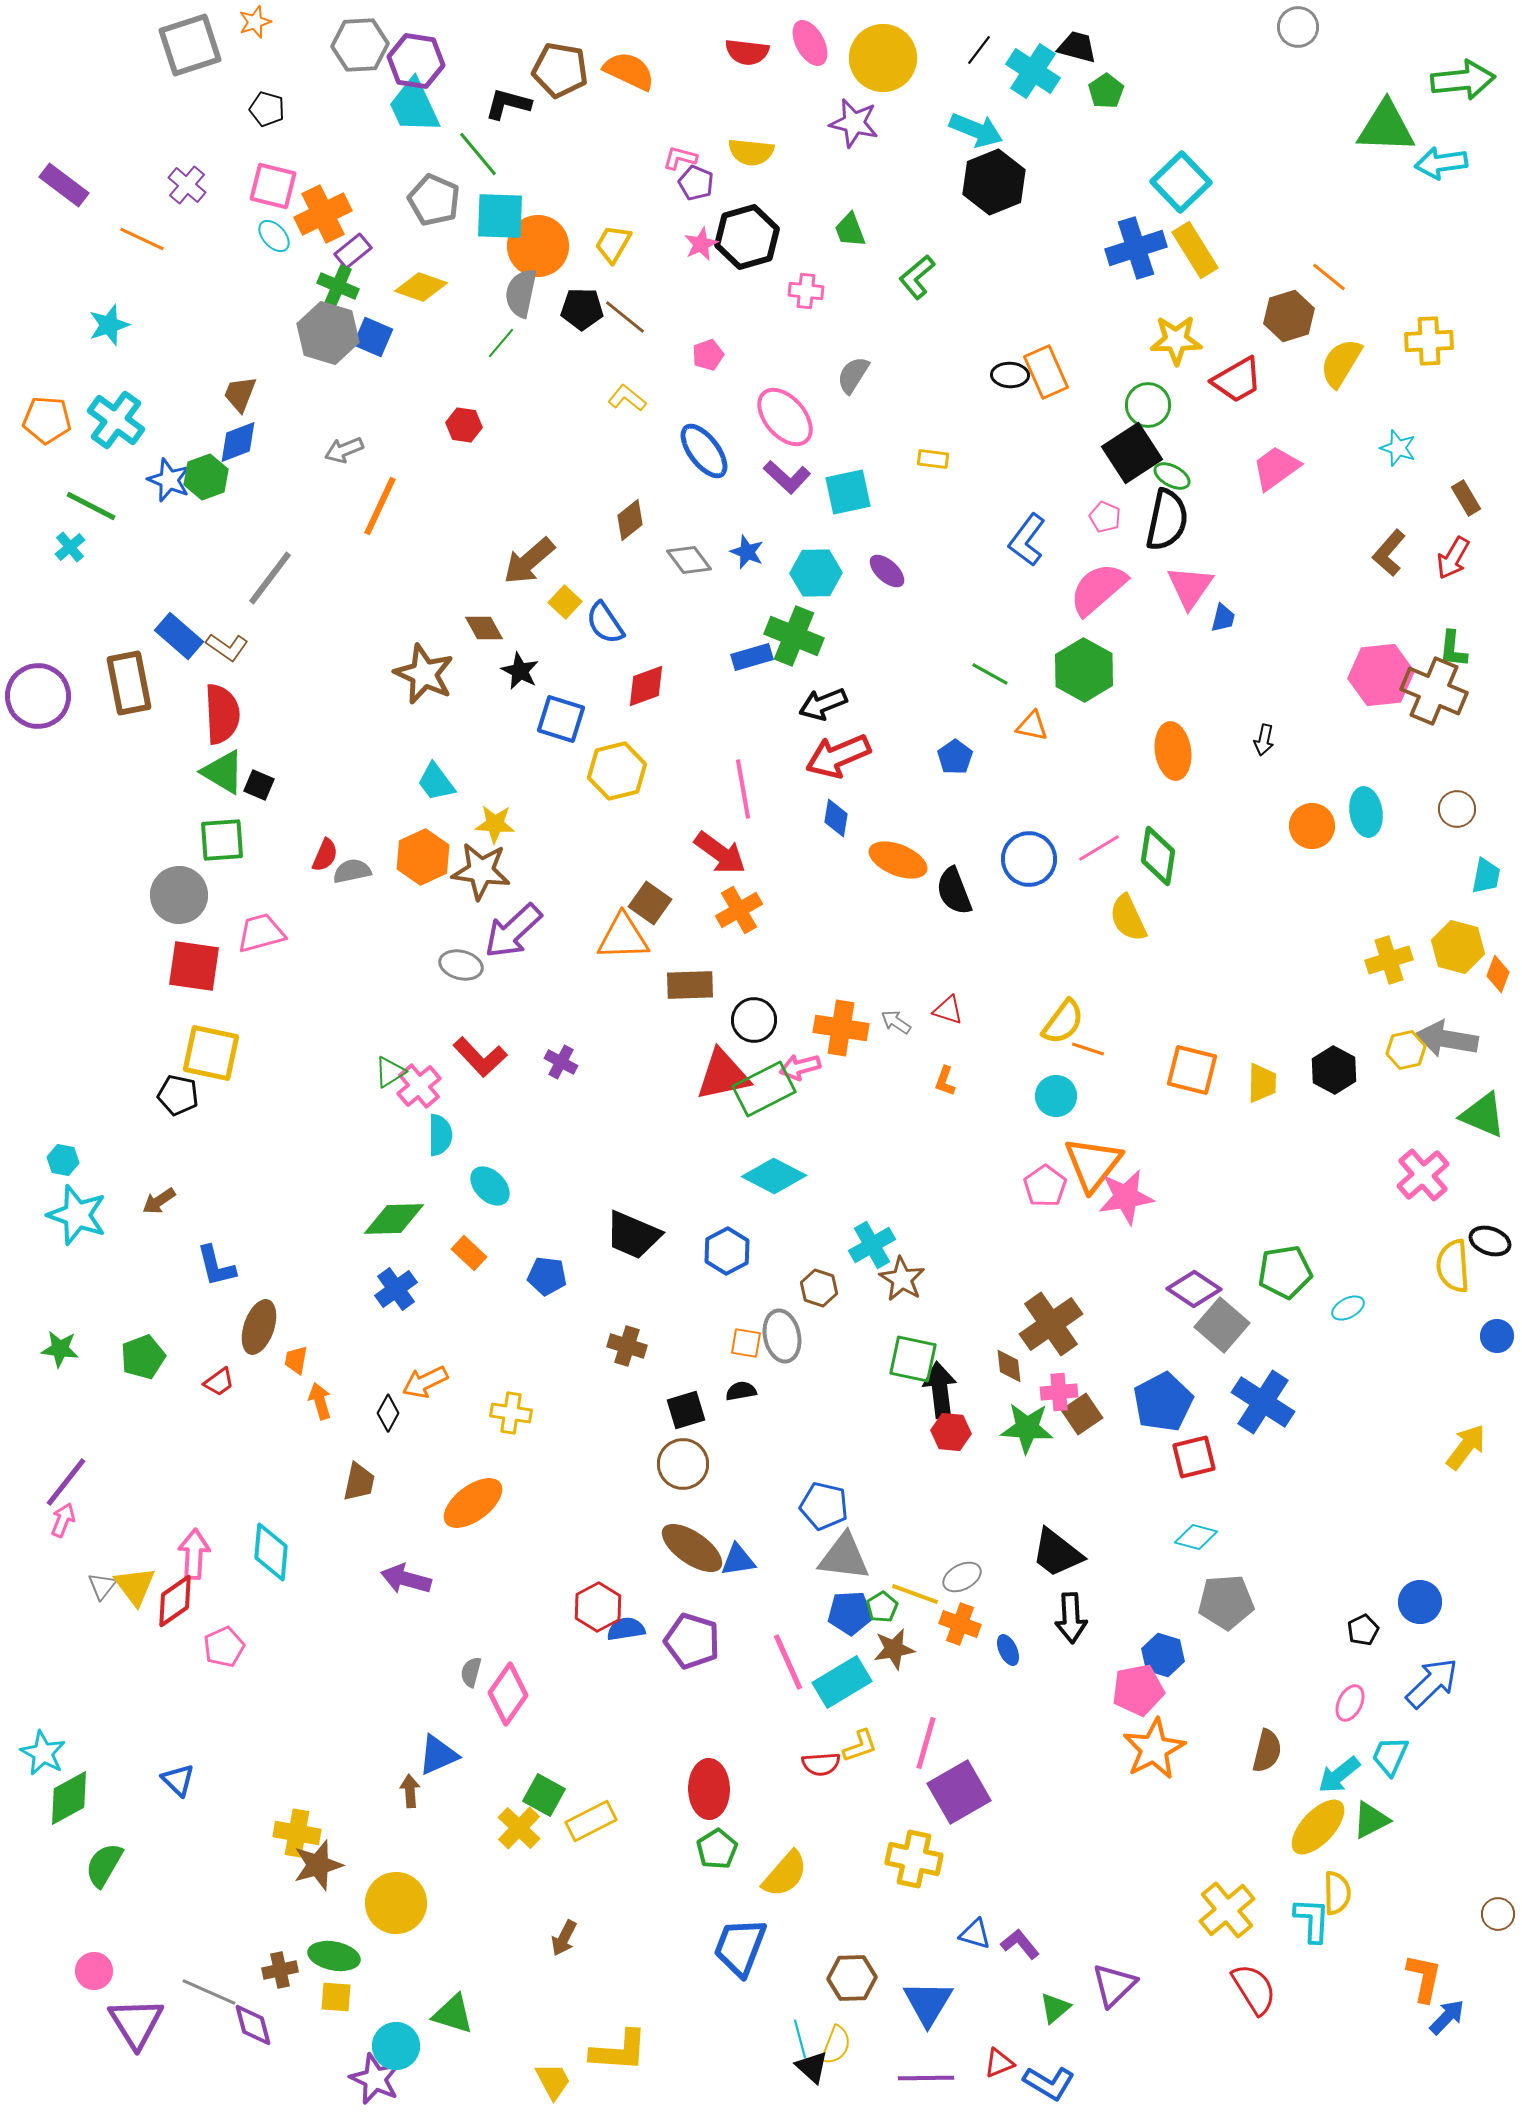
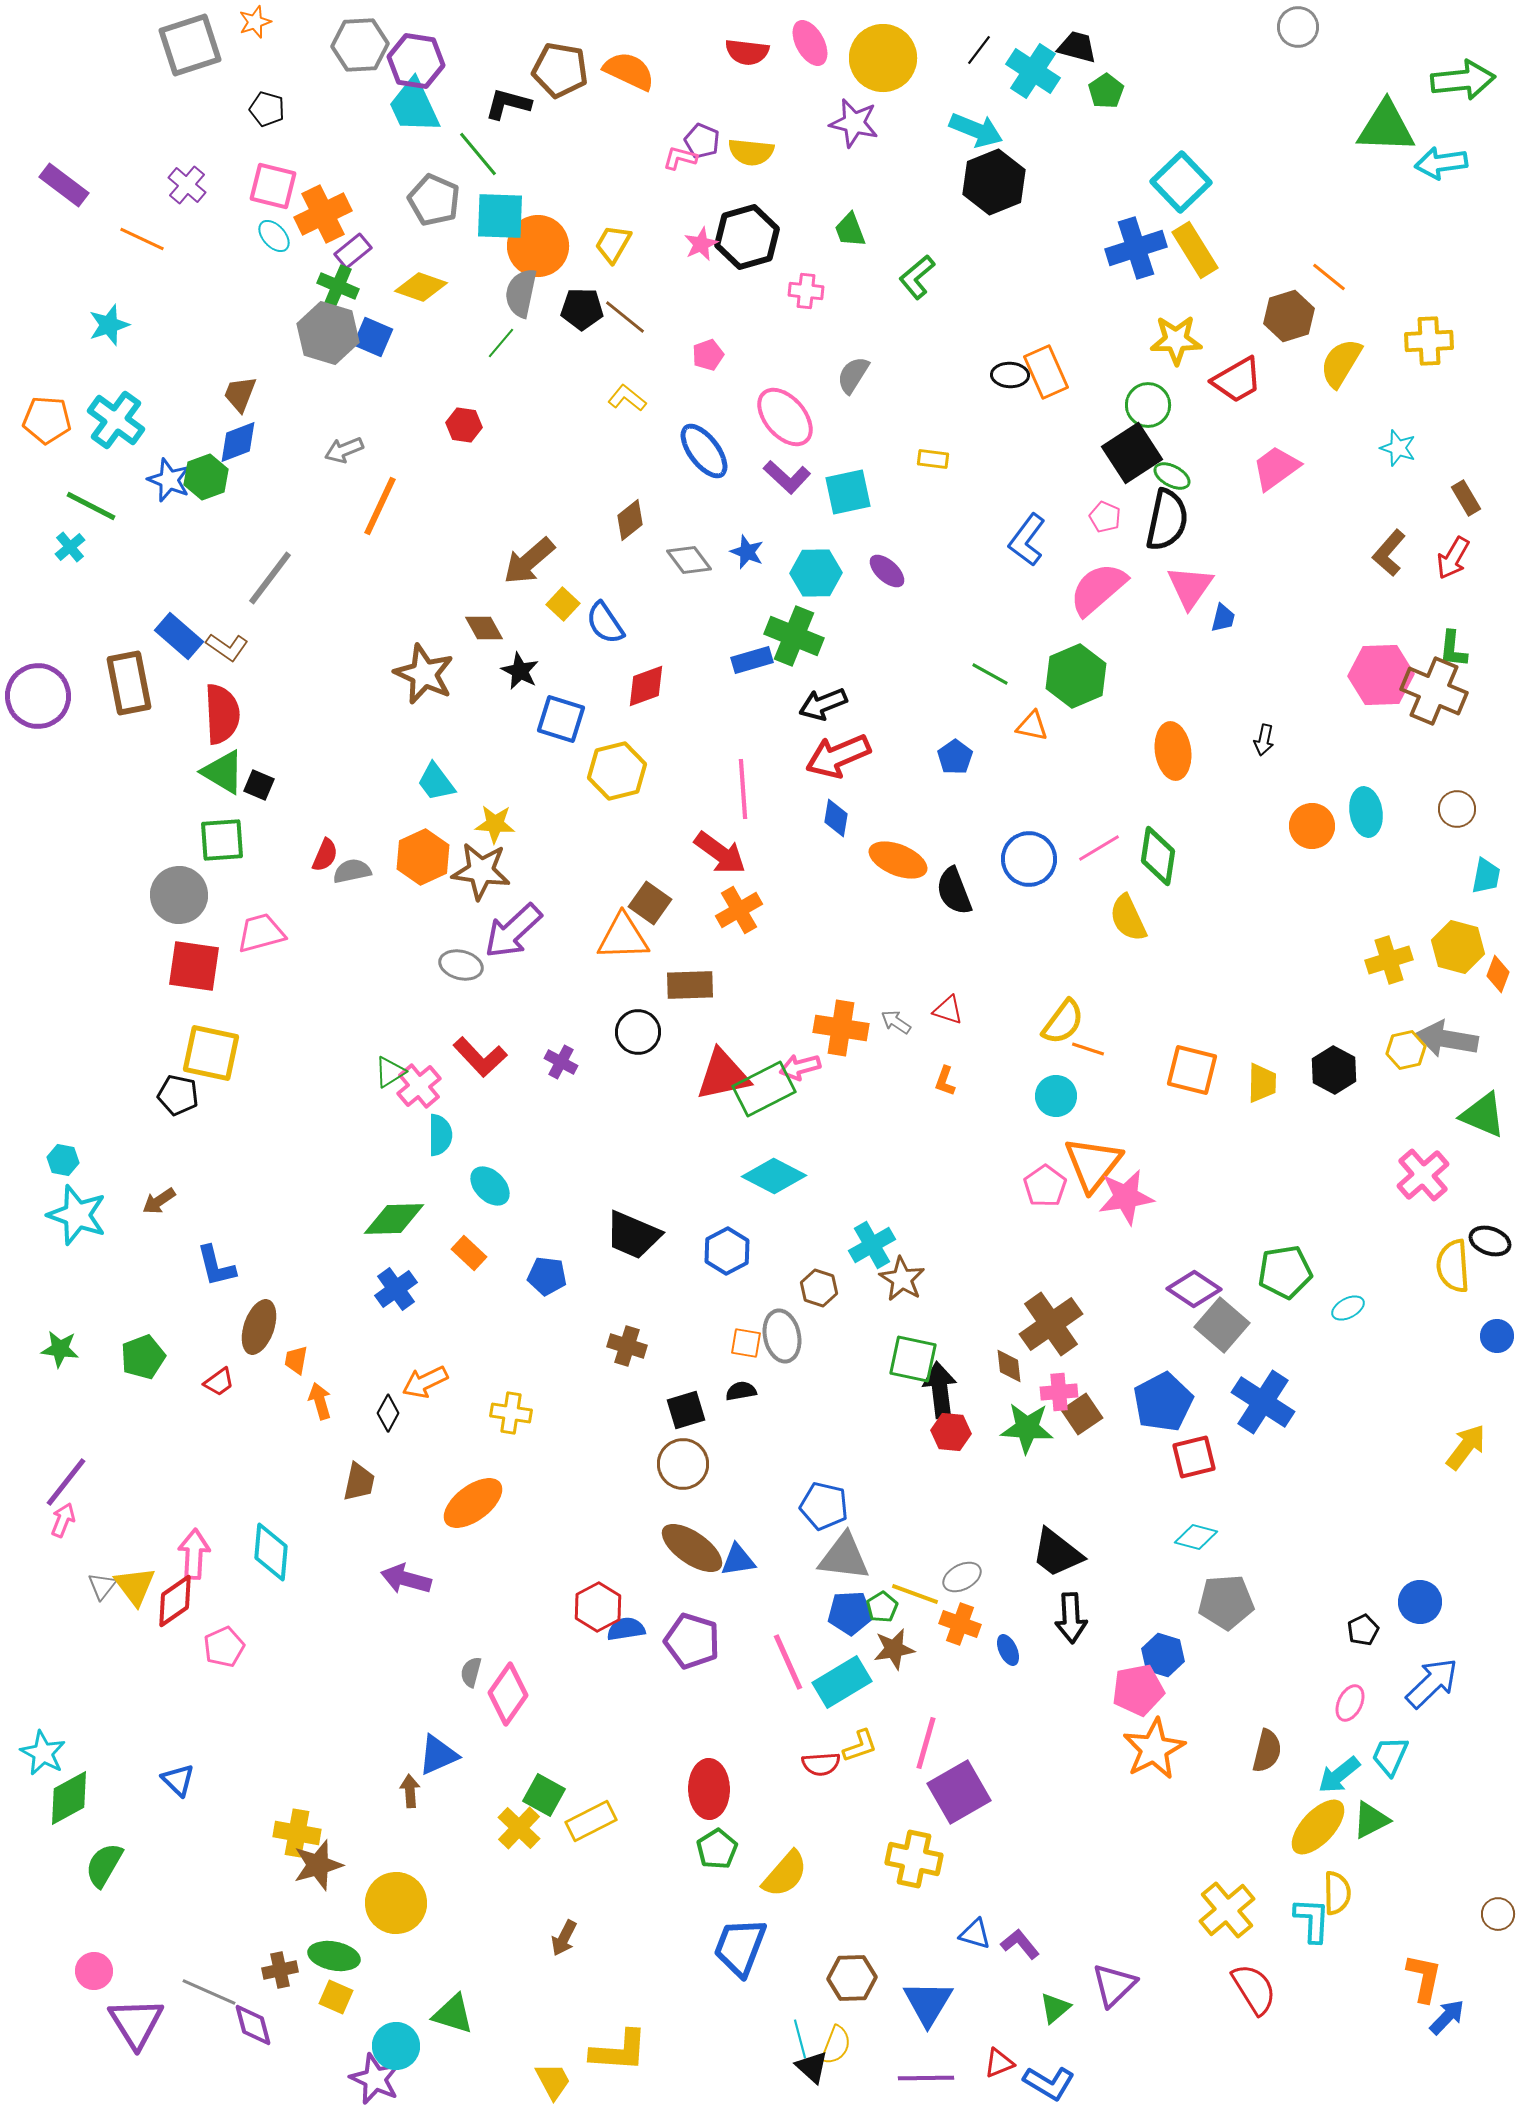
purple pentagon at (696, 183): moved 6 px right, 42 px up
yellow square at (565, 602): moved 2 px left, 2 px down
blue rectangle at (752, 657): moved 3 px down
green hexagon at (1084, 670): moved 8 px left, 6 px down; rotated 8 degrees clockwise
pink hexagon at (1381, 675): rotated 4 degrees clockwise
pink line at (743, 789): rotated 6 degrees clockwise
black circle at (754, 1020): moved 116 px left, 12 px down
yellow square at (336, 1997): rotated 20 degrees clockwise
